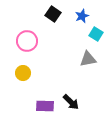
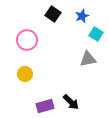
pink circle: moved 1 px up
yellow circle: moved 2 px right, 1 px down
purple rectangle: rotated 18 degrees counterclockwise
